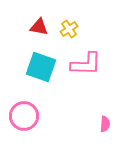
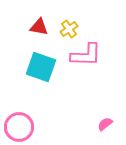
pink L-shape: moved 9 px up
pink circle: moved 5 px left, 11 px down
pink semicircle: rotated 133 degrees counterclockwise
